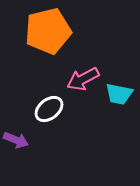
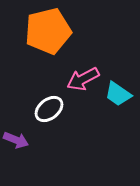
cyan trapezoid: moved 1 px left; rotated 24 degrees clockwise
